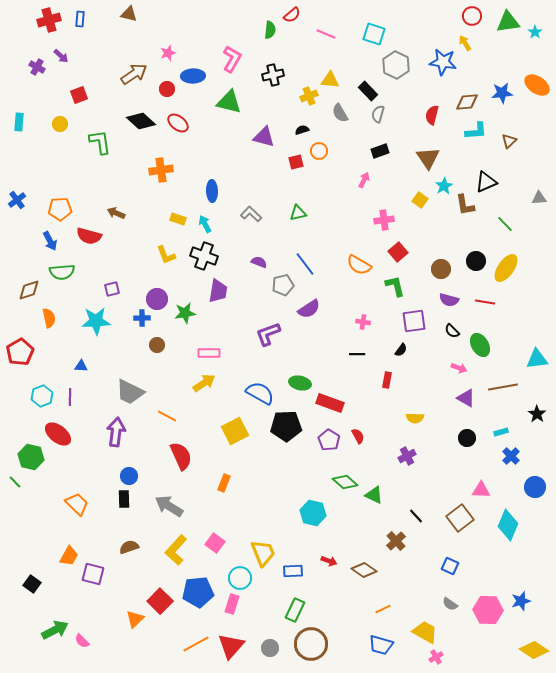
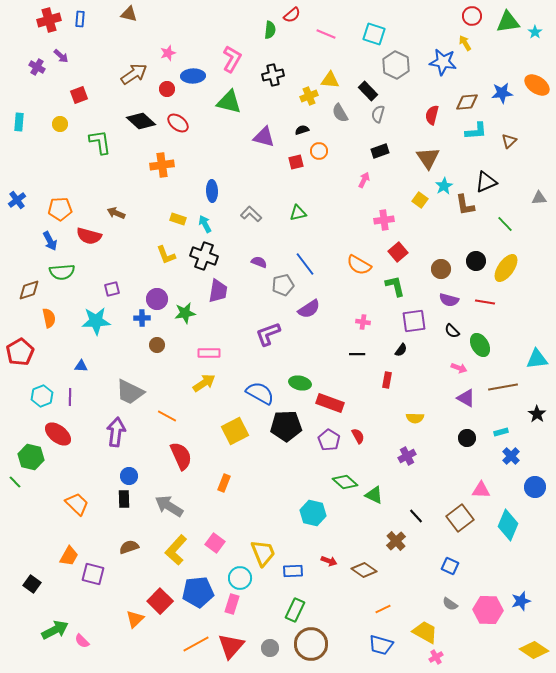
orange cross at (161, 170): moved 1 px right, 5 px up
